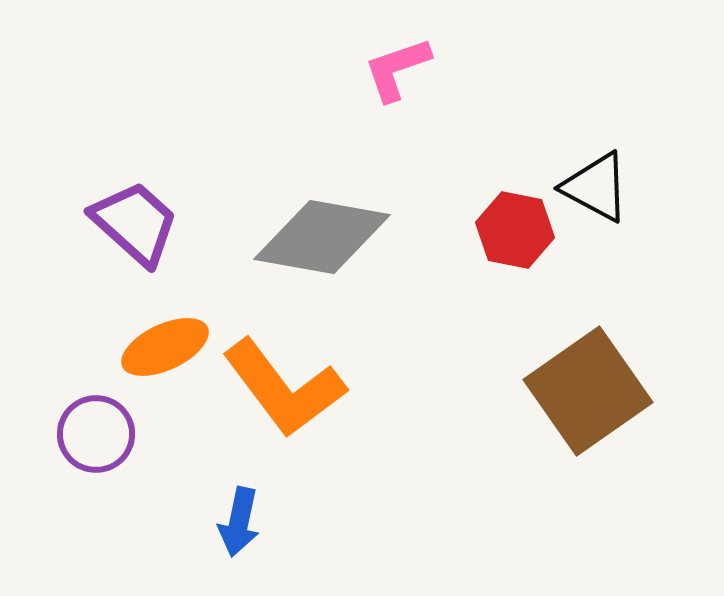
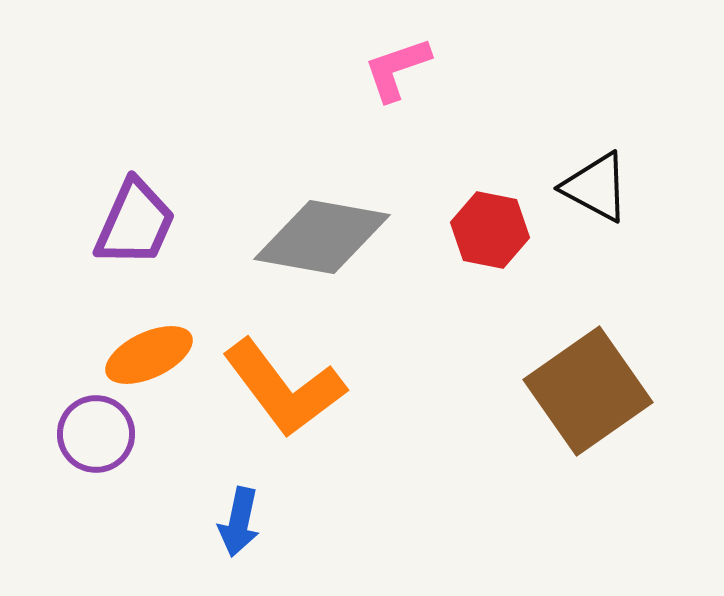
purple trapezoid: rotated 72 degrees clockwise
red hexagon: moved 25 px left
orange ellipse: moved 16 px left, 8 px down
